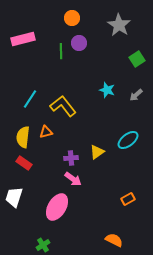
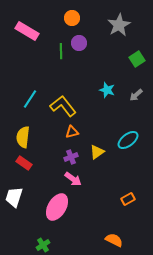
gray star: rotated 10 degrees clockwise
pink rectangle: moved 4 px right, 8 px up; rotated 45 degrees clockwise
orange triangle: moved 26 px right
purple cross: moved 1 px up; rotated 16 degrees counterclockwise
